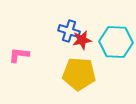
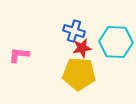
blue cross: moved 5 px right
red star: moved 8 px down
